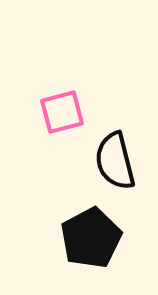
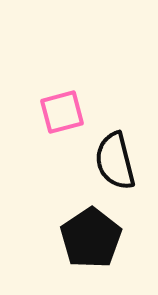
black pentagon: rotated 6 degrees counterclockwise
